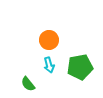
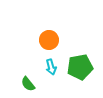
cyan arrow: moved 2 px right, 2 px down
